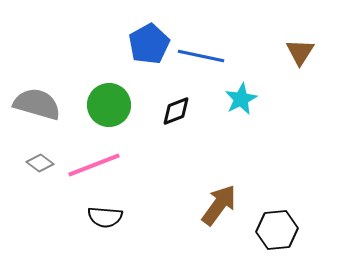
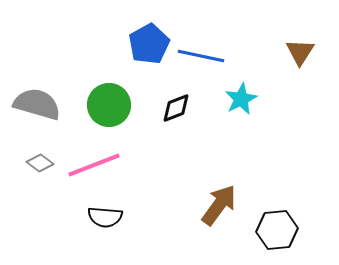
black diamond: moved 3 px up
